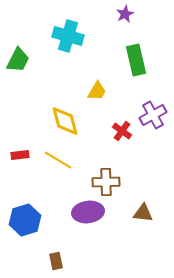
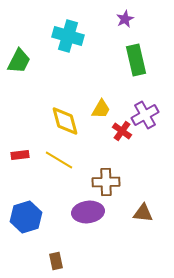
purple star: moved 5 px down
green trapezoid: moved 1 px right, 1 px down
yellow trapezoid: moved 4 px right, 18 px down
purple cross: moved 8 px left
yellow line: moved 1 px right
blue hexagon: moved 1 px right, 3 px up
